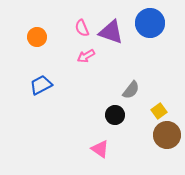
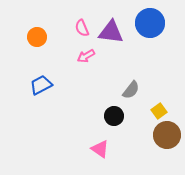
purple triangle: rotated 12 degrees counterclockwise
black circle: moved 1 px left, 1 px down
